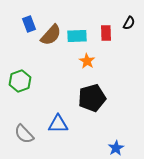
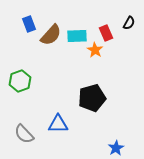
red rectangle: rotated 21 degrees counterclockwise
orange star: moved 8 px right, 11 px up
